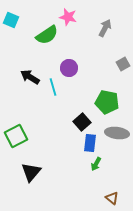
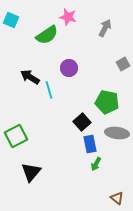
cyan line: moved 4 px left, 3 px down
blue rectangle: moved 1 px down; rotated 18 degrees counterclockwise
brown triangle: moved 5 px right
